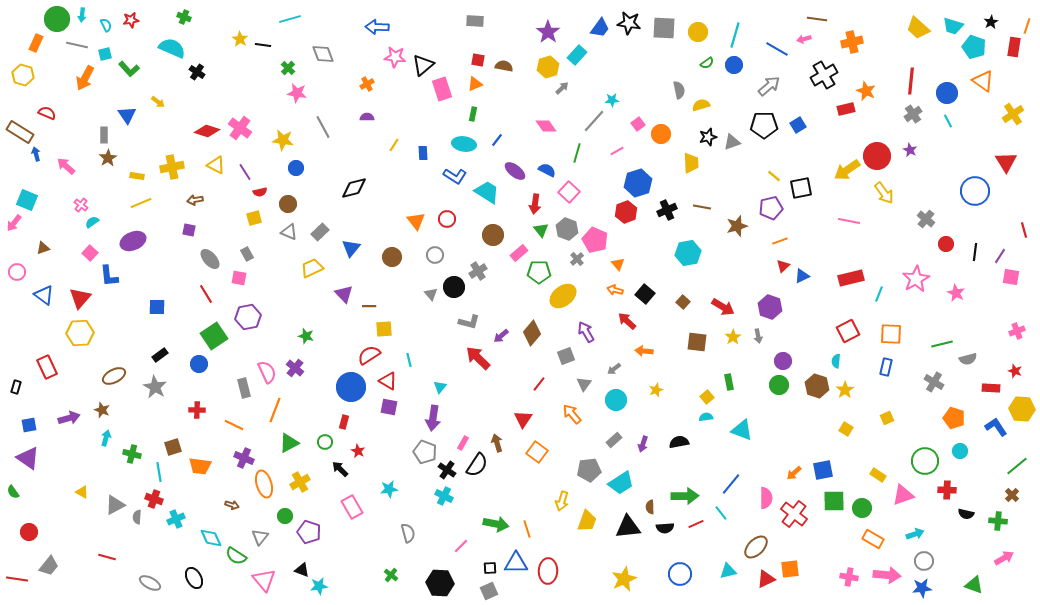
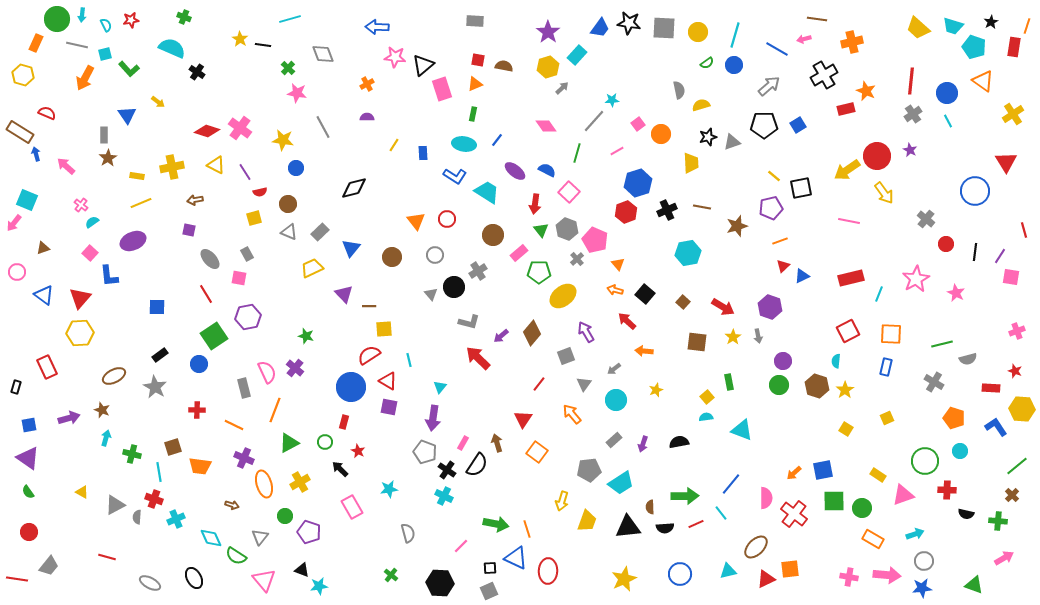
green semicircle at (13, 492): moved 15 px right
blue triangle at (516, 563): moved 5 px up; rotated 25 degrees clockwise
